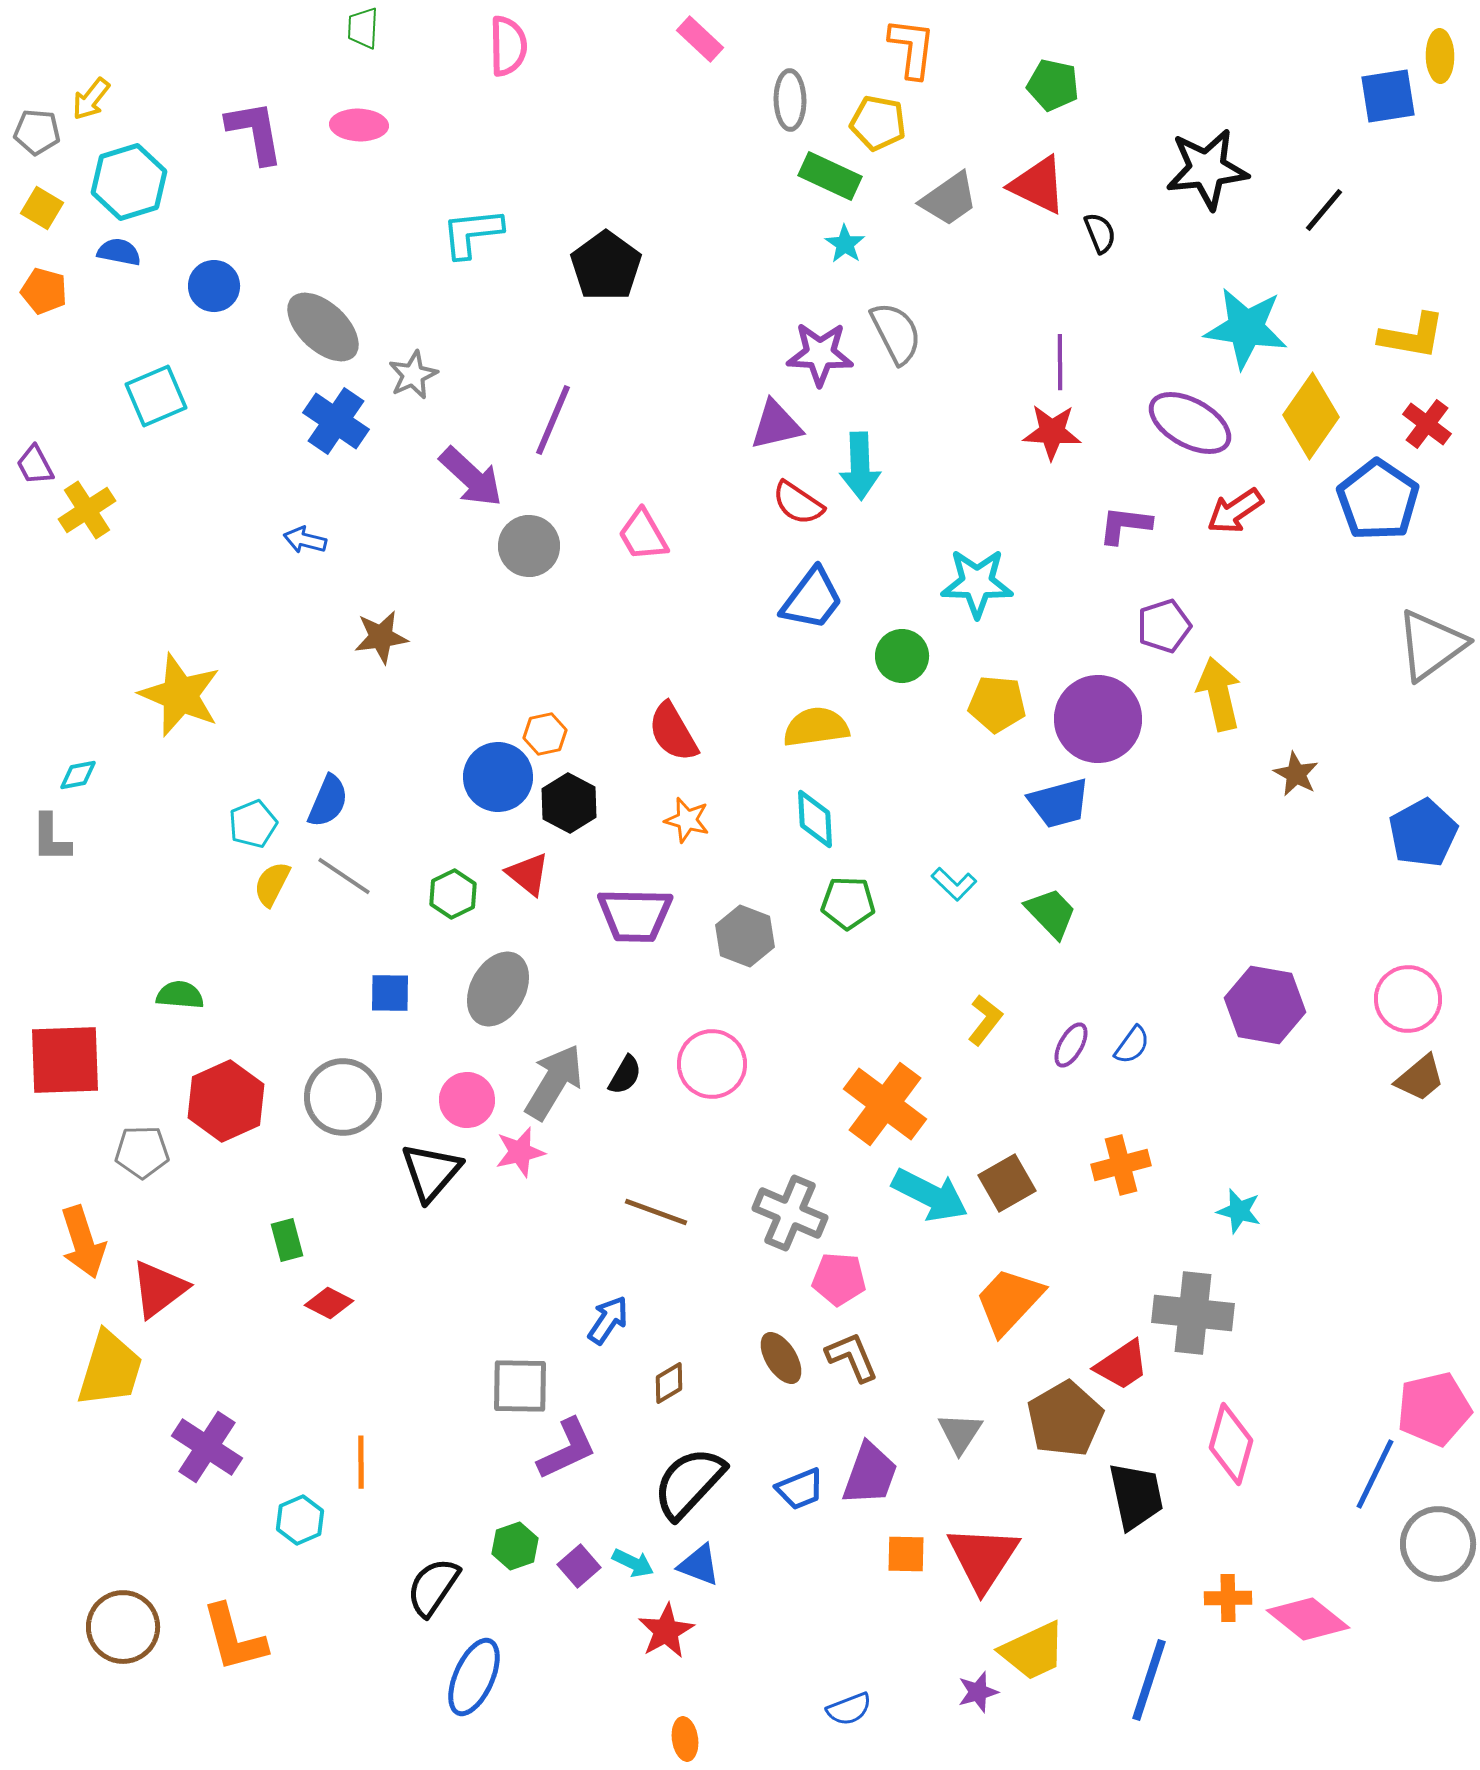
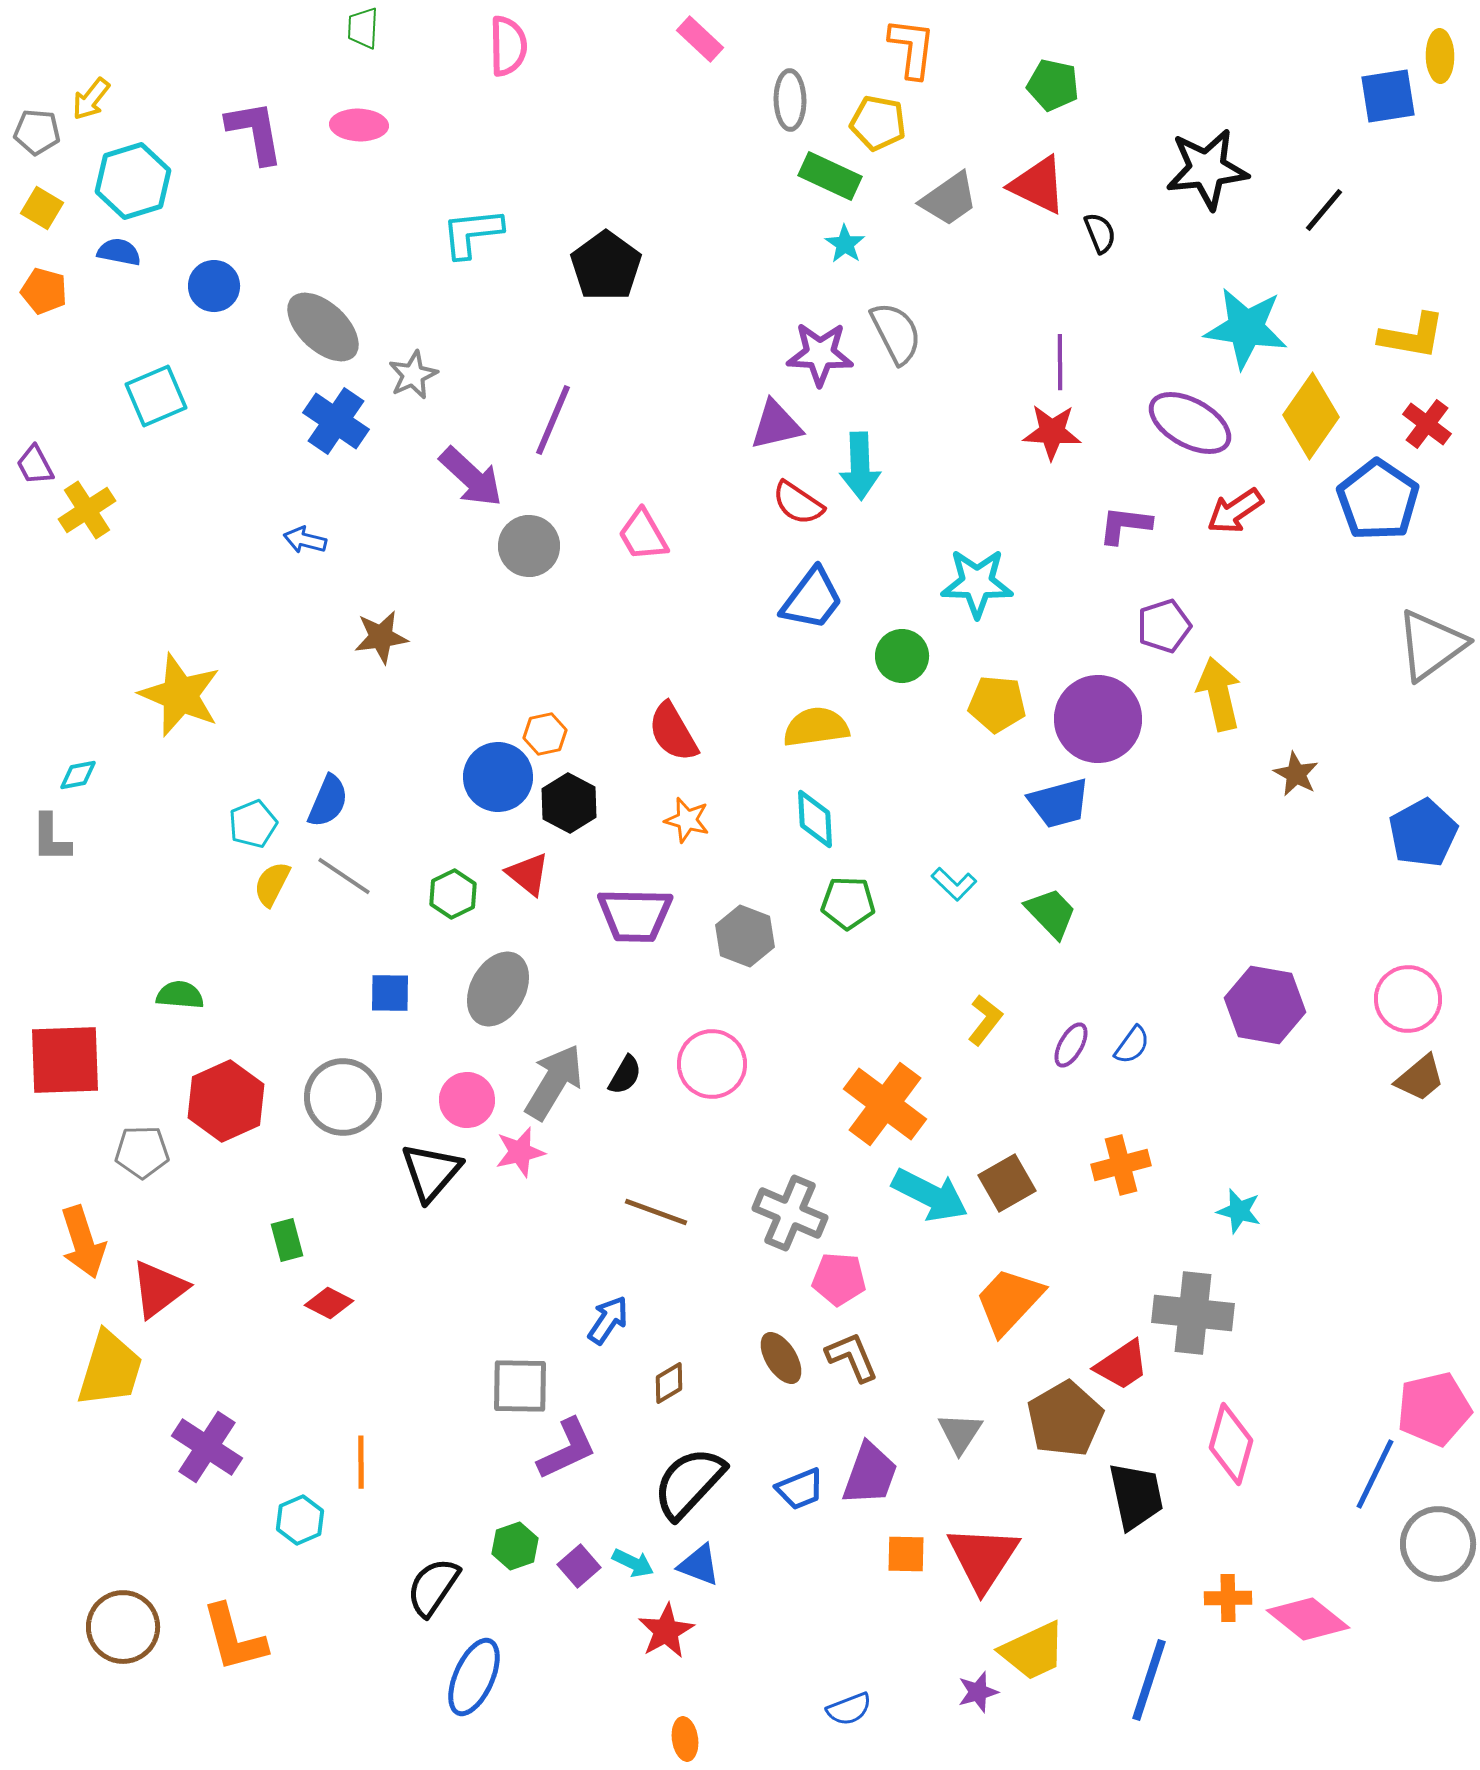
cyan hexagon at (129, 182): moved 4 px right, 1 px up
